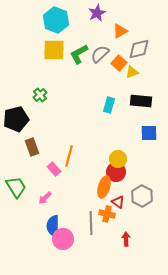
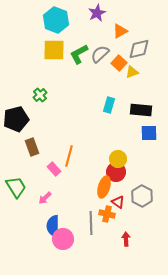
black rectangle: moved 9 px down
